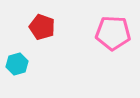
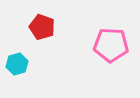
pink pentagon: moved 2 px left, 12 px down
